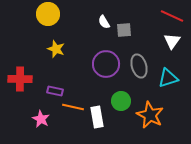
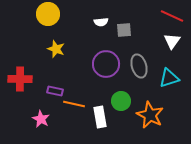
white semicircle: moved 3 px left; rotated 64 degrees counterclockwise
cyan triangle: moved 1 px right
orange line: moved 1 px right, 3 px up
white rectangle: moved 3 px right
